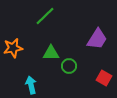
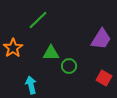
green line: moved 7 px left, 4 px down
purple trapezoid: moved 4 px right
orange star: rotated 24 degrees counterclockwise
